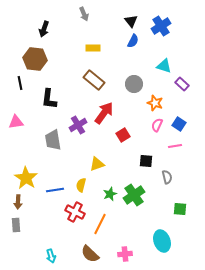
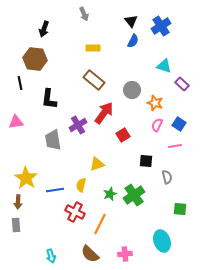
gray circle: moved 2 px left, 6 px down
